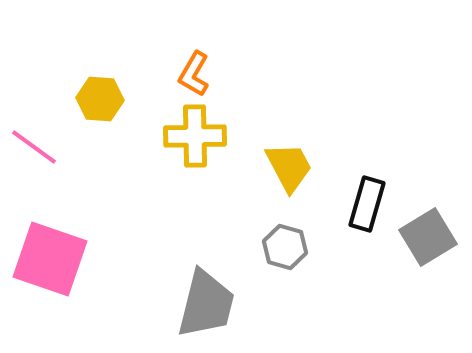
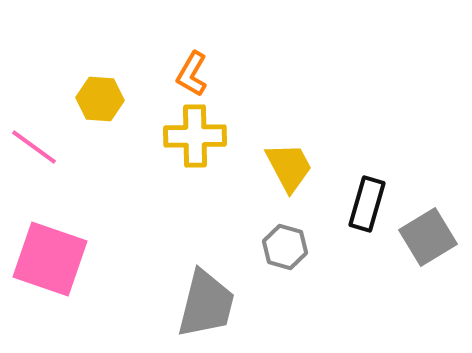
orange L-shape: moved 2 px left
